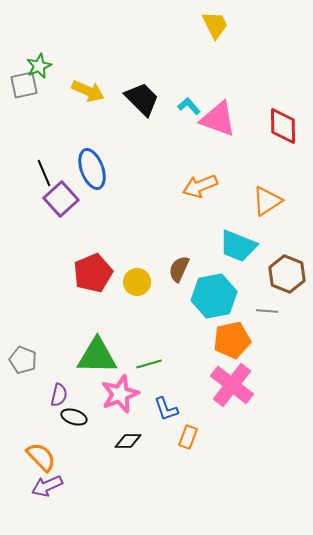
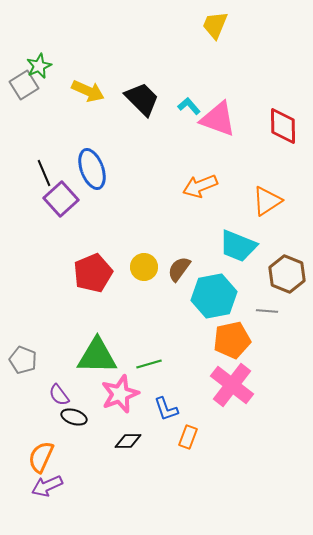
yellow trapezoid: rotated 132 degrees counterclockwise
gray square: rotated 20 degrees counterclockwise
brown semicircle: rotated 12 degrees clockwise
yellow circle: moved 7 px right, 15 px up
purple semicircle: rotated 130 degrees clockwise
orange semicircle: rotated 112 degrees counterclockwise
